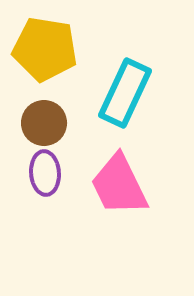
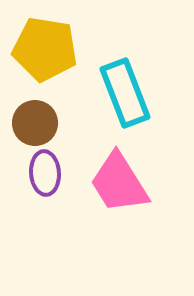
cyan rectangle: rotated 46 degrees counterclockwise
brown circle: moved 9 px left
pink trapezoid: moved 2 px up; rotated 6 degrees counterclockwise
